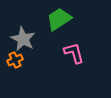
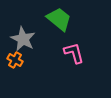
green trapezoid: rotated 72 degrees clockwise
orange cross: rotated 35 degrees counterclockwise
